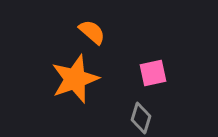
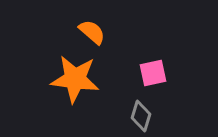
orange star: rotated 27 degrees clockwise
gray diamond: moved 2 px up
